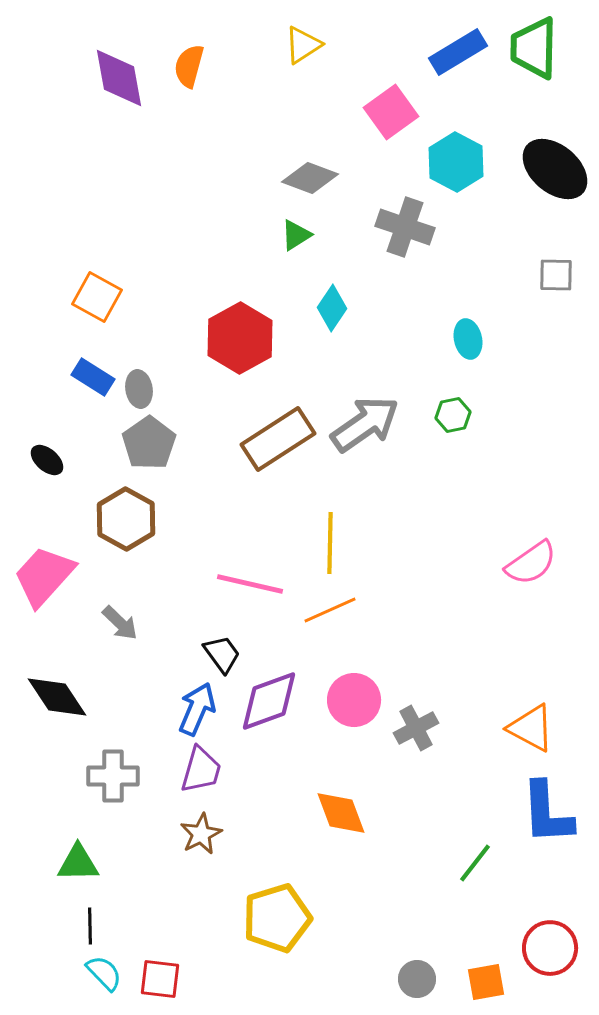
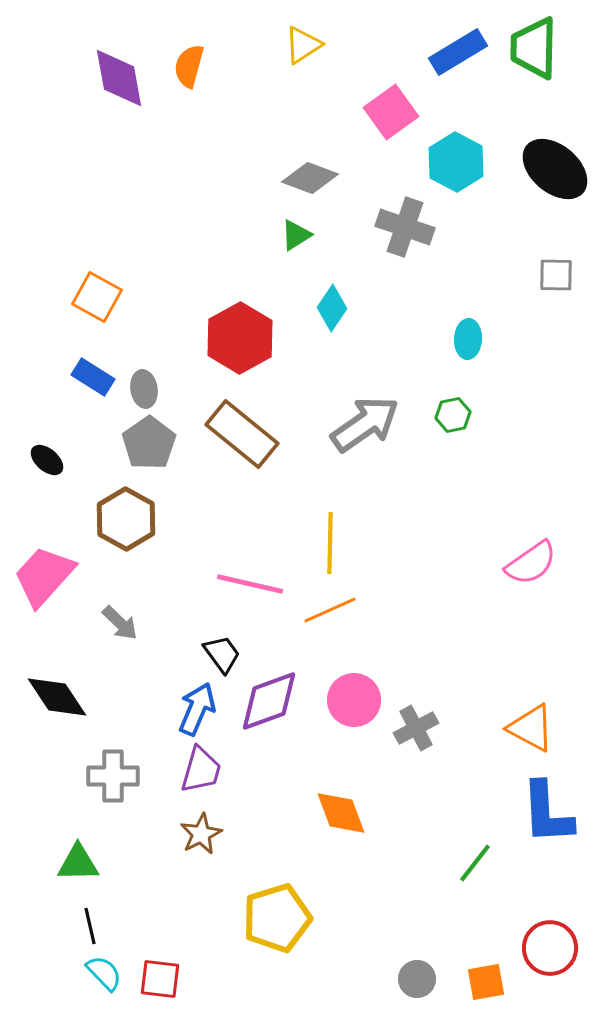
cyan ellipse at (468, 339): rotated 15 degrees clockwise
gray ellipse at (139, 389): moved 5 px right
brown rectangle at (278, 439): moved 36 px left, 5 px up; rotated 72 degrees clockwise
black line at (90, 926): rotated 12 degrees counterclockwise
